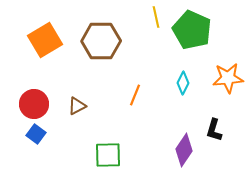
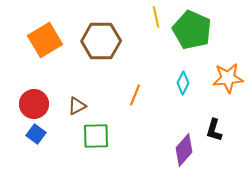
purple diamond: rotated 8 degrees clockwise
green square: moved 12 px left, 19 px up
